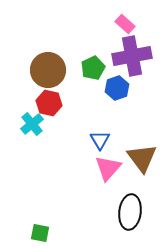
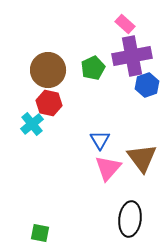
blue hexagon: moved 30 px right, 3 px up
black ellipse: moved 7 px down
